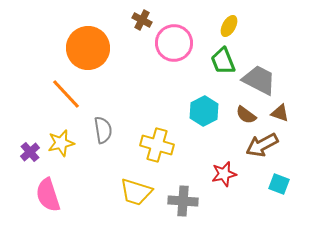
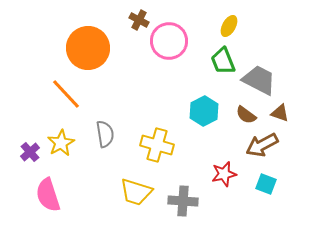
brown cross: moved 3 px left
pink circle: moved 5 px left, 2 px up
gray semicircle: moved 2 px right, 4 px down
yellow star: rotated 16 degrees counterclockwise
cyan square: moved 13 px left
